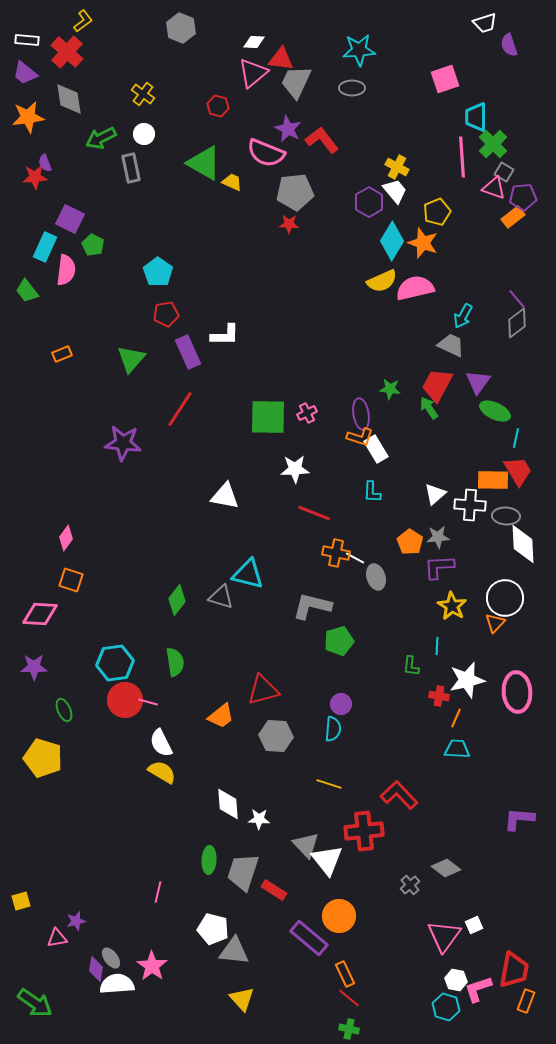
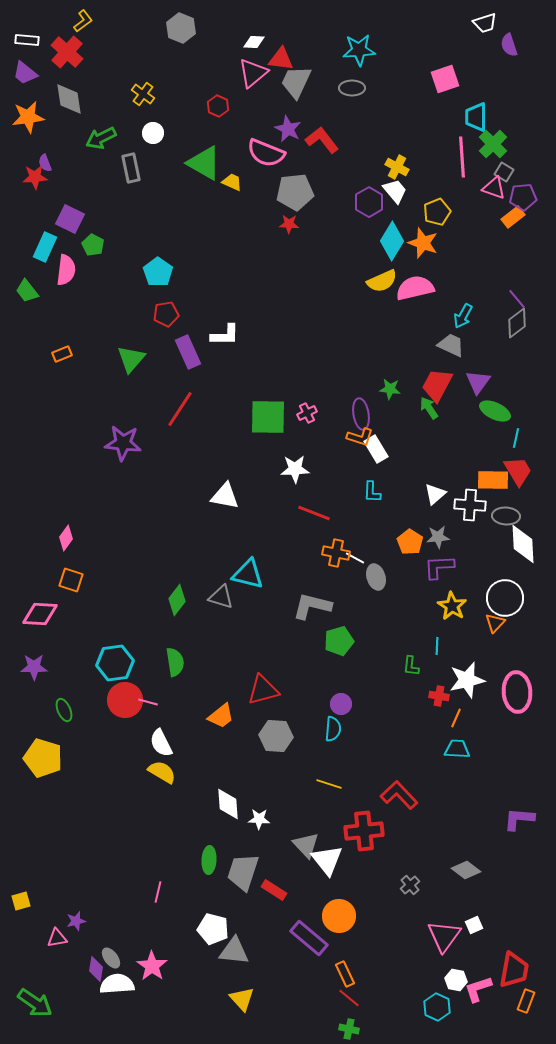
red hexagon at (218, 106): rotated 10 degrees clockwise
white circle at (144, 134): moved 9 px right, 1 px up
gray diamond at (446, 868): moved 20 px right, 2 px down
cyan hexagon at (446, 1007): moved 9 px left; rotated 8 degrees clockwise
